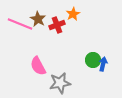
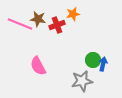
orange star: rotated 16 degrees clockwise
brown star: rotated 21 degrees counterclockwise
gray star: moved 22 px right, 2 px up
